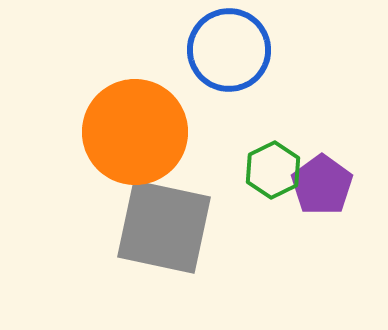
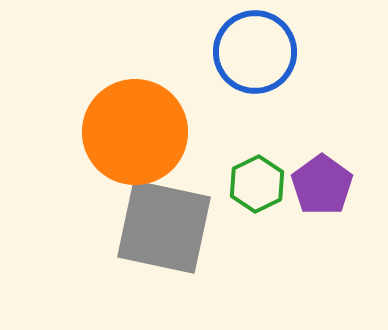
blue circle: moved 26 px right, 2 px down
green hexagon: moved 16 px left, 14 px down
